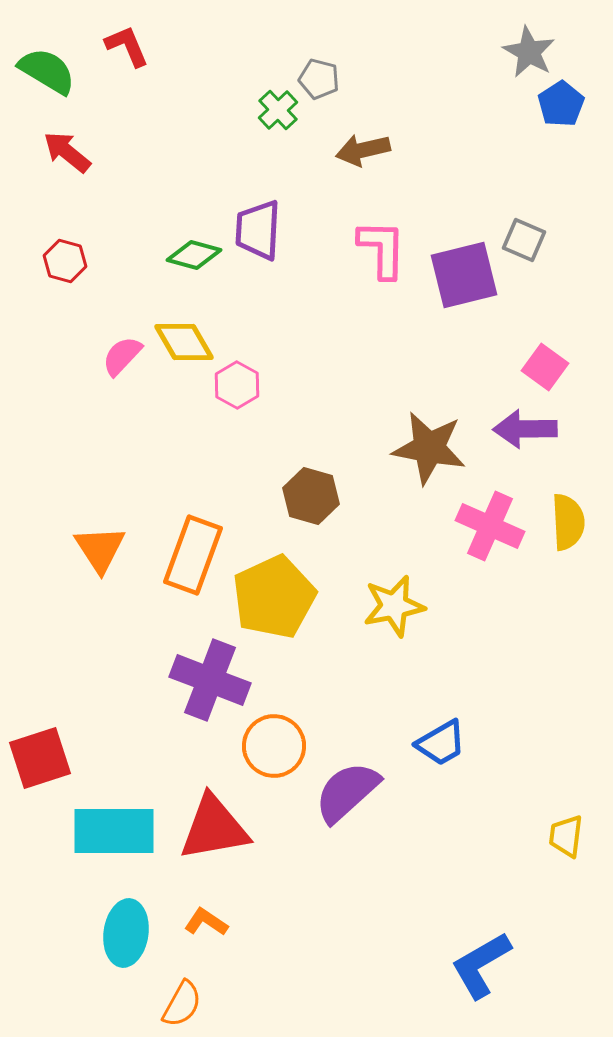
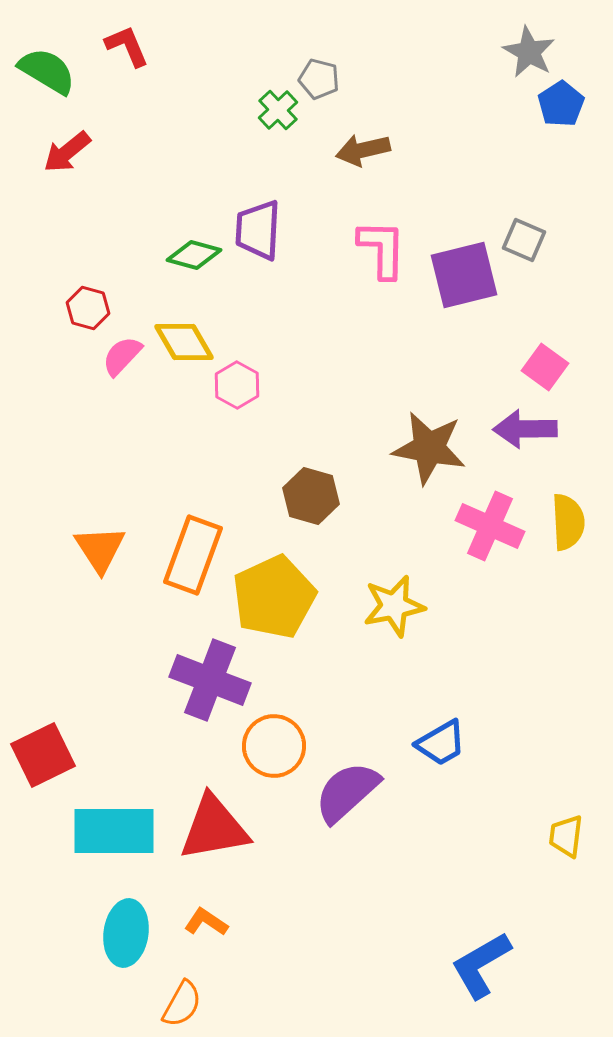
red arrow: rotated 78 degrees counterclockwise
red hexagon: moved 23 px right, 47 px down
red square: moved 3 px right, 3 px up; rotated 8 degrees counterclockwise
